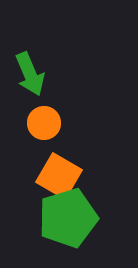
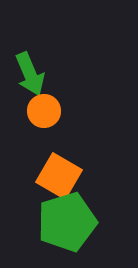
orange circle: moved 12 px up
green pentagon: moved 1 px left, 4 px down
